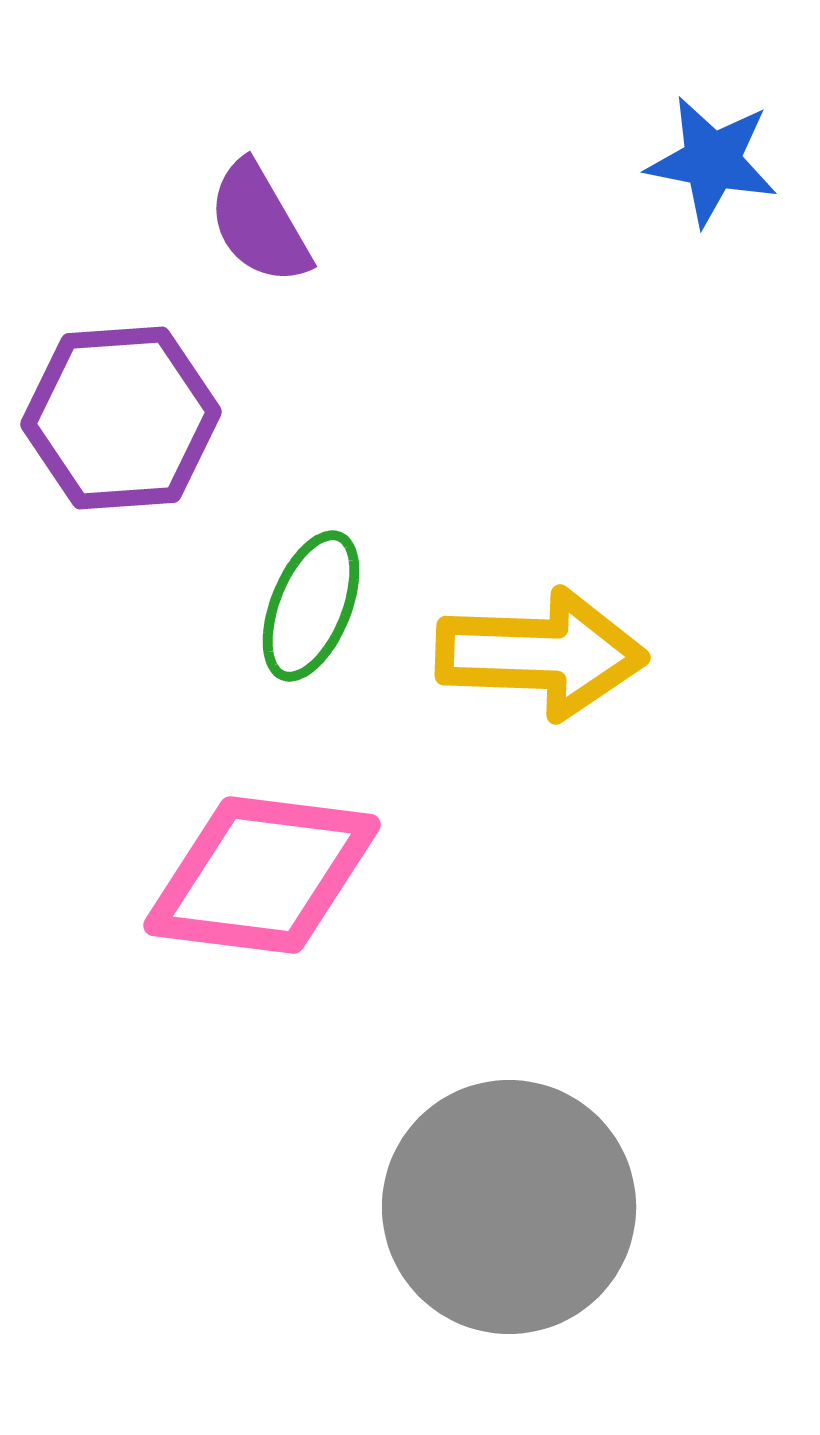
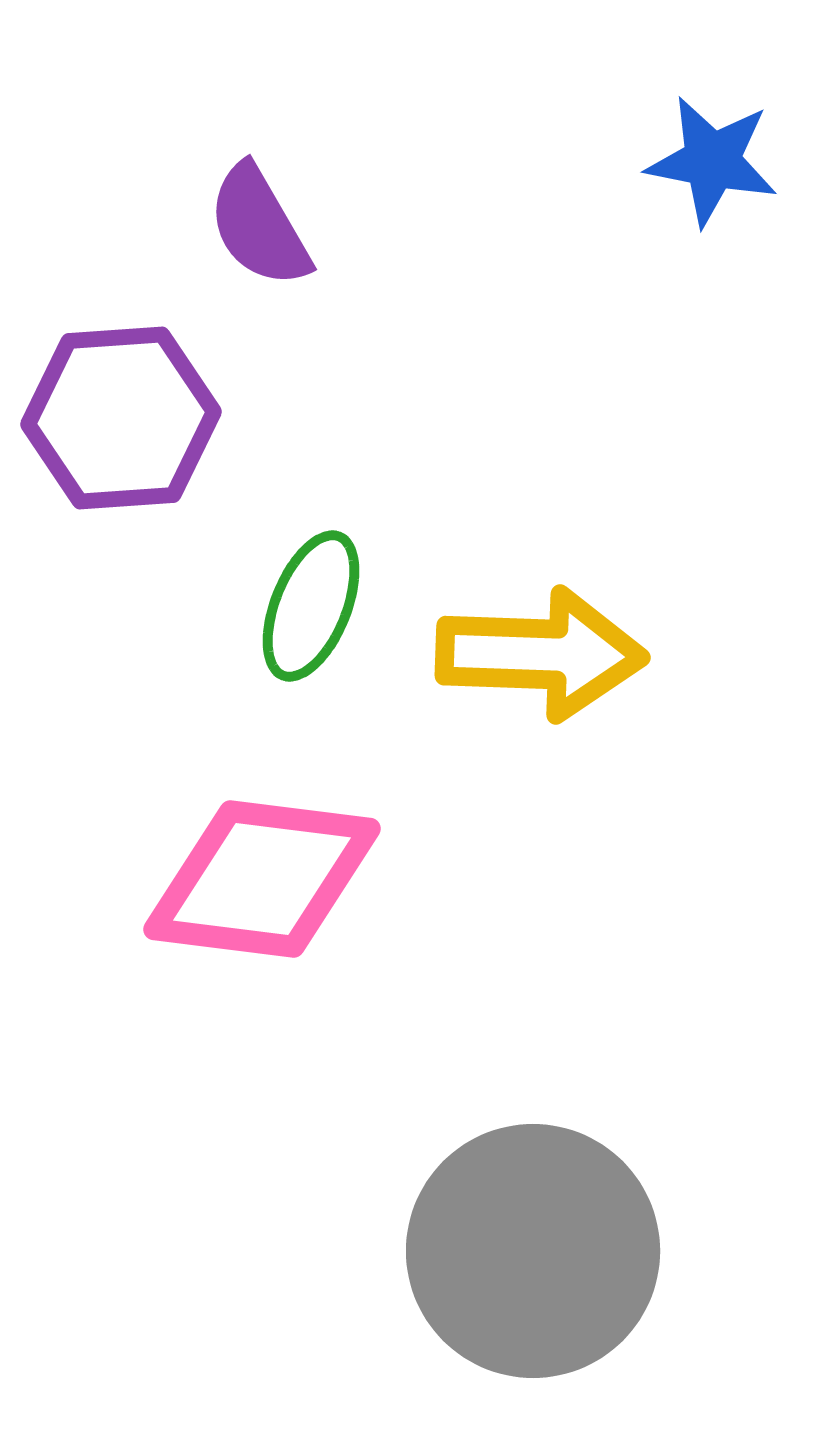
purple semicircle: moved 3 px down
pink diamond: moved 4 px down
gray circle: moved 24 px right, 44 px down
